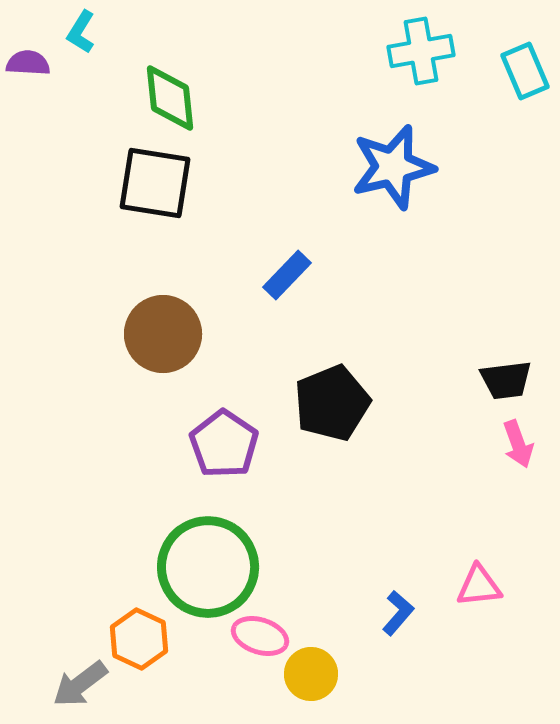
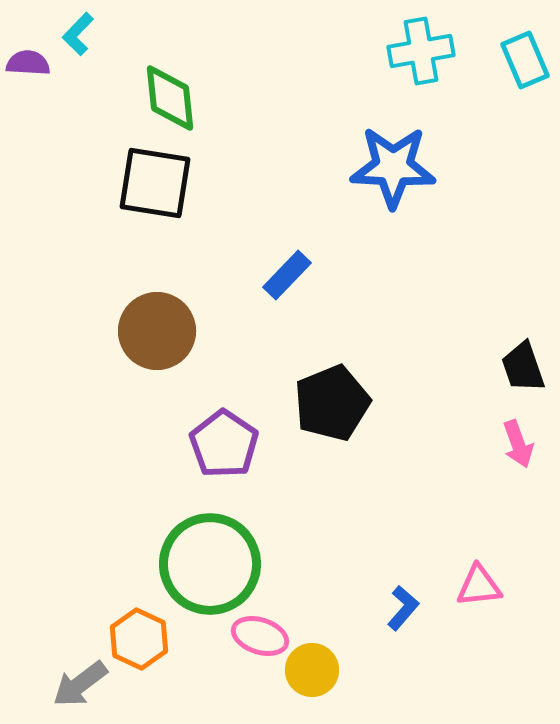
cyan L-shape: moved 3 px left, 2 px down; rotated 12 degrees clockwise
cyan rectangle: moved 11 px up
blue star: rotated 16 degrees clockwise
brown circle: moved 6 px left, 3 px up
black trapezoid: moved 17 px right, 13 px up; rotated 78 degrees clockwise
green circle: moved 2 px right, 3 px up
blue L-shape: moved 5 px right, 5 px up
yellow circle: moved 1 px right, 4 px up
